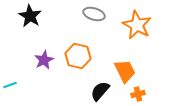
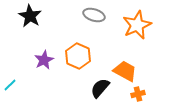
gray ellipse: moved 1 px down
orange star: rotated 20 degrees clockwise
orange hexagon: rotated 10 degrees clockwise
orange trapezoid: rotated 35 degrees counterclockwise
cyan line: rotated 24 degrees counterclockwise
black semicircle: moved 3 px up
